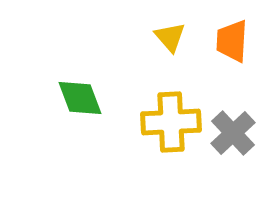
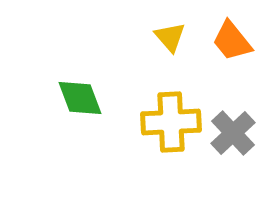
orange trapezoid: rotated 42 degrees counterclockwise
